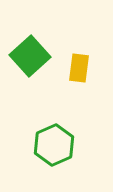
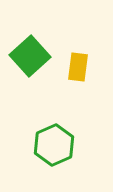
yellow rectangle: moved 1 px left, 1 px up
